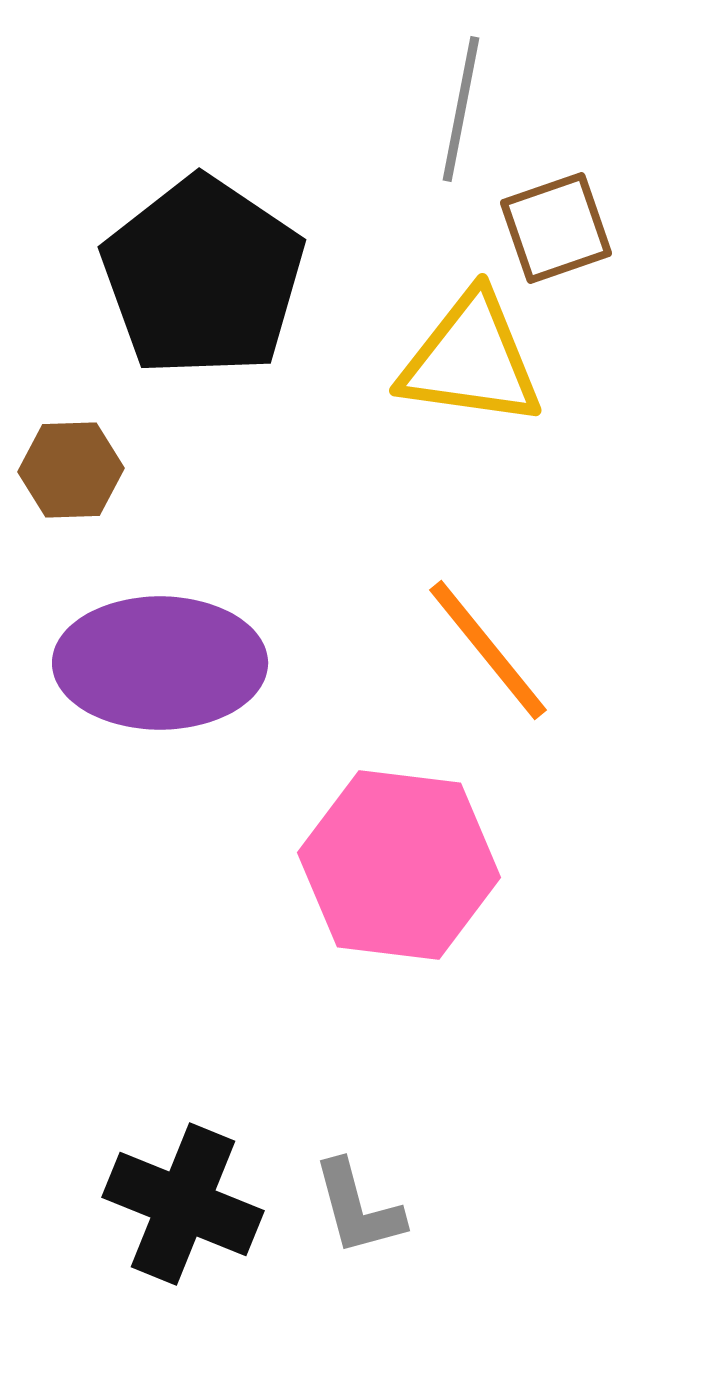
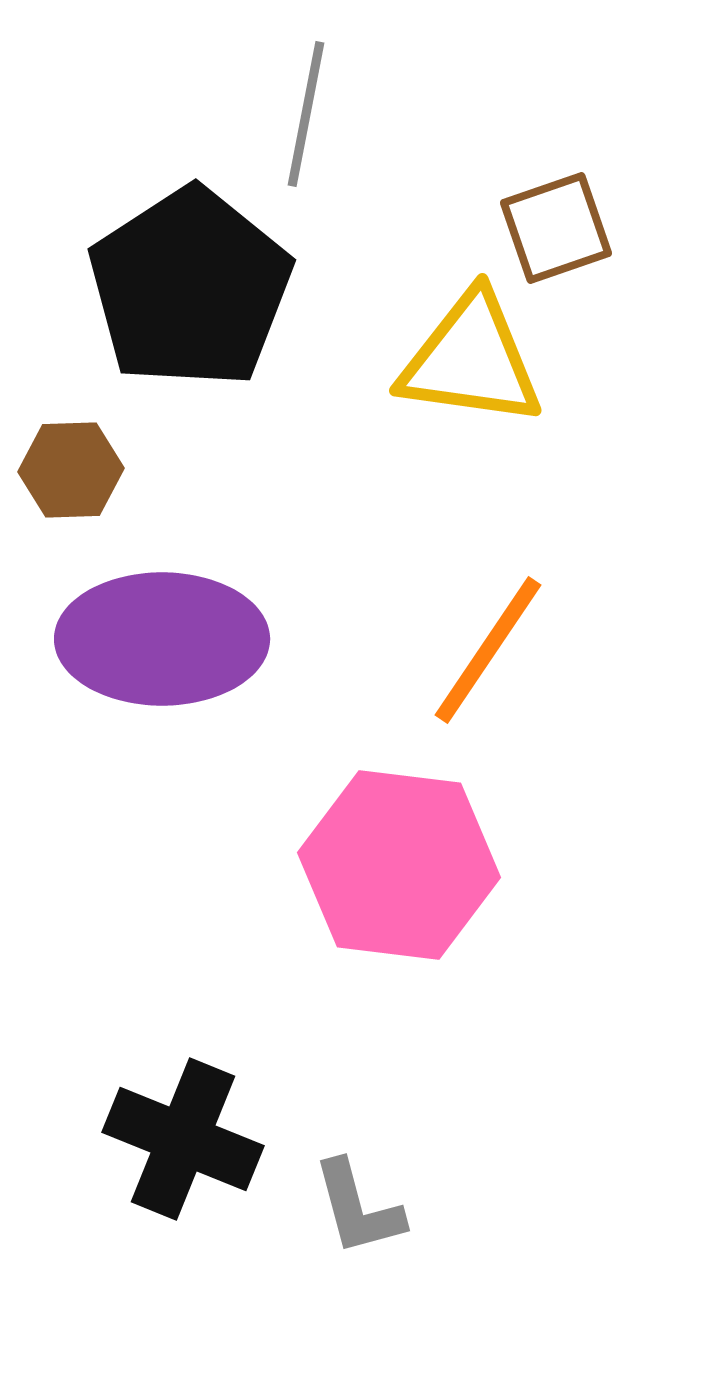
gray line: moved 155 px left, 5 px down
black pentagon: moved 13 px left, 11 px down; rotated 5 degrees clockwise
orange line: rotated 73 degrees clockwise
purple ellipse: moved 2 px right, 24 px up
black cross: moved 65 px up
